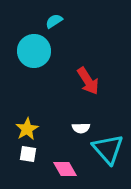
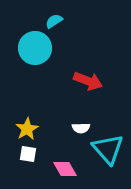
cyan circle: moved 1 px right, 3 px up
red arrow: rotated 36 degrees counterclockwise
